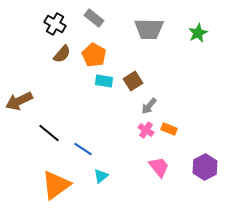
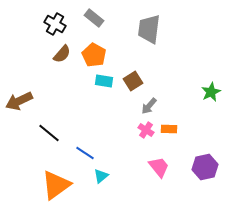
gray trapezoid: rotated 96 degrees clockwise
green star: moved 13 px right, 59 px down
orange rectangle: rotated 21 degrees counterclockwise
blue line: moved 2 px right, 4 px down
purple hexagon: rotated 15 degrees clockwise
